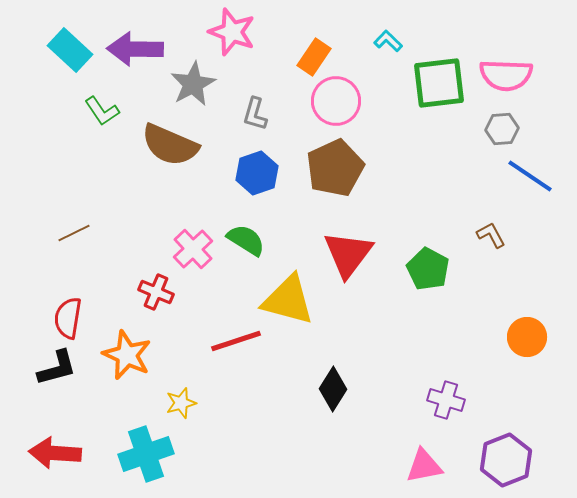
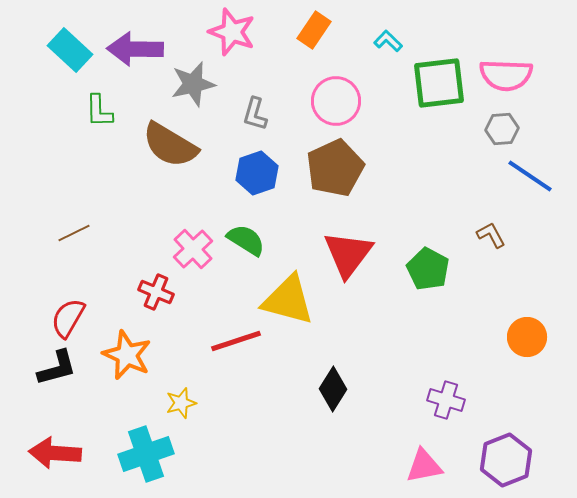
orange rectangle: moved 27 px up
gray star: rotated 15 degrees clockwise
green L-shape: moved 3 px left; rotated 33 degrees clockwise
brown semicircle: rotated 8 degrees clockwise
red semicircle: rotated 21 degrees clockwise
